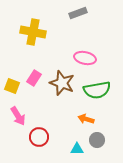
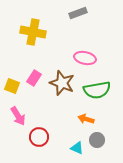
cyan triangle: moved 1 px up; rotated 24 degrees clockwise
